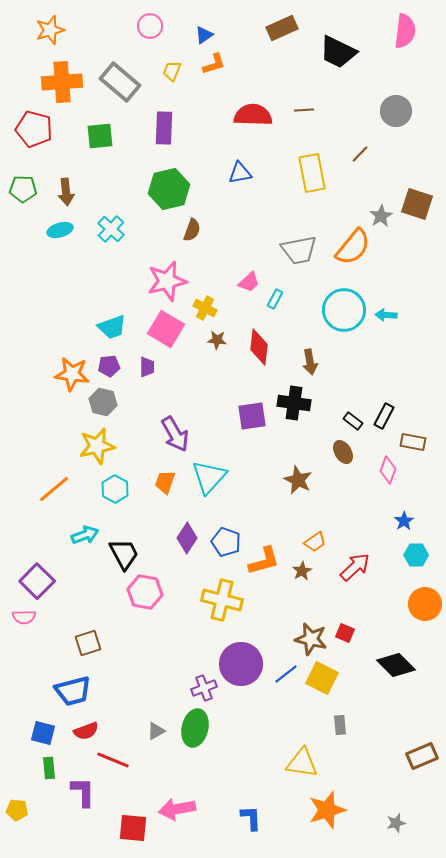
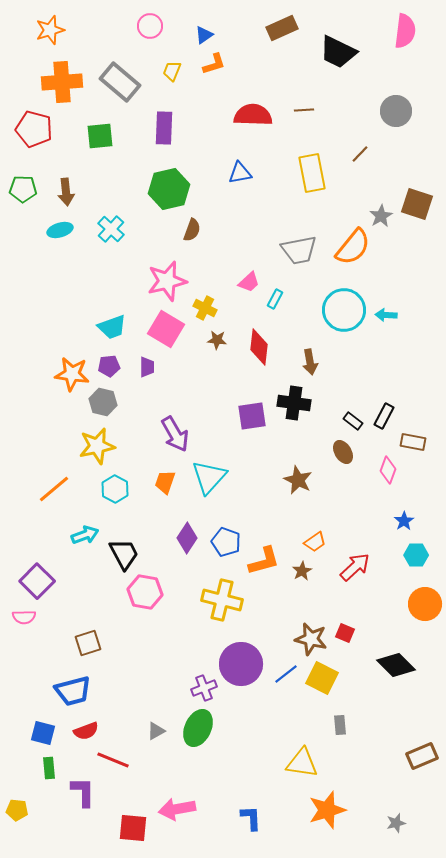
green ellipse at (195, 728): moved 3 px right; rotated 12 degrees clockwise
